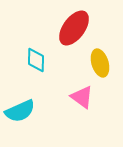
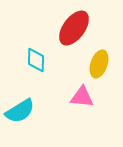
yellow ellipse: moved 1 px left, 1 px down; rotated 36 degrees clockwise
pink triangle: rotated 30 degrees counterclockwise
cyan semicircle: rotated 8 degrees counterclockwise
